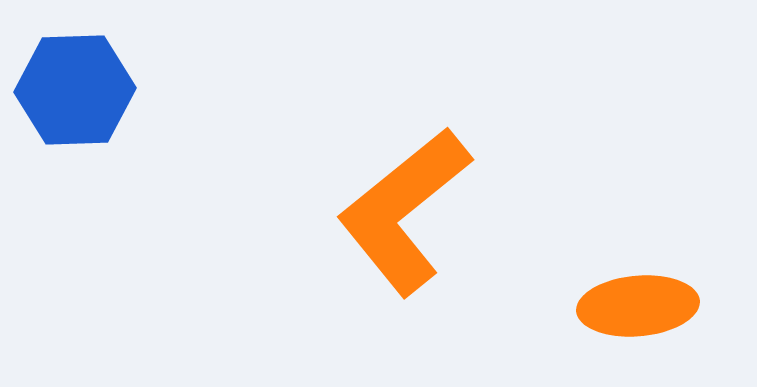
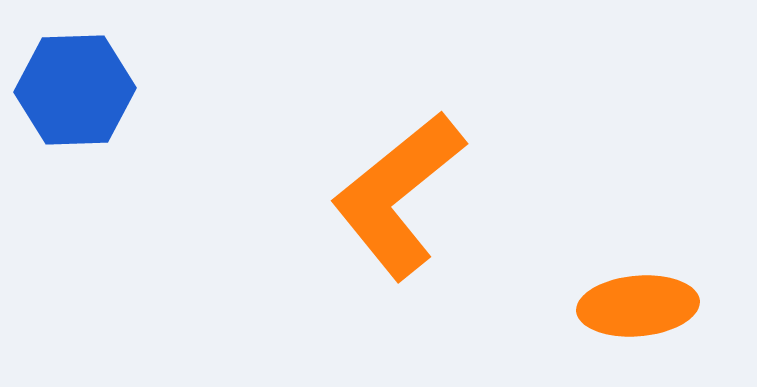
orange L-shape: moved 6 px left, 16 px up
